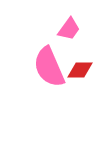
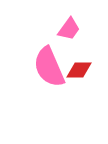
red diamond: moved 1 px left
